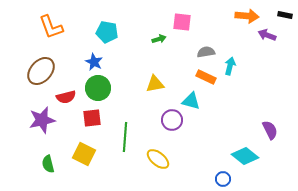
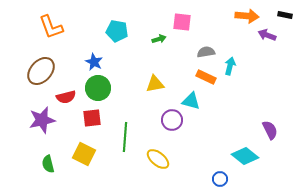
cyan pentagon: moved 10 px right, 1 px up
blue circle: moved 3 px left
